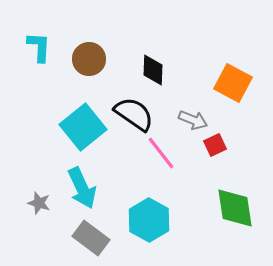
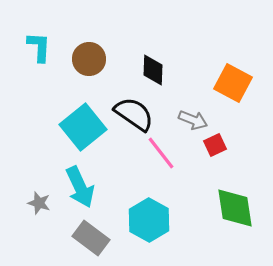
cyan arrow: moved 2 px left, 1 px up
